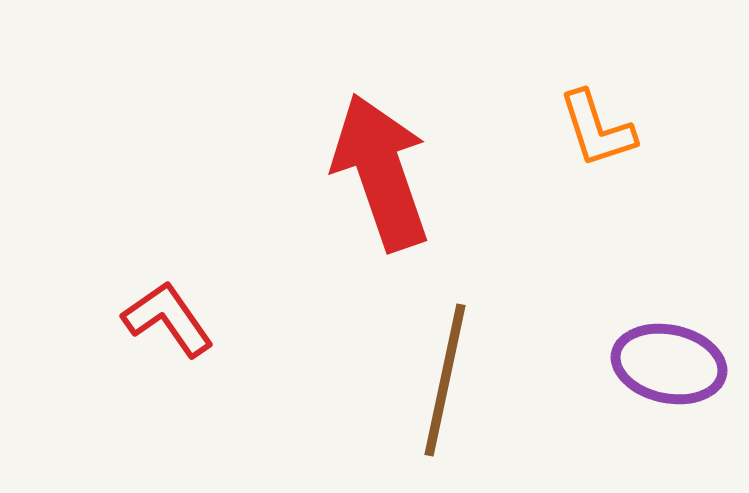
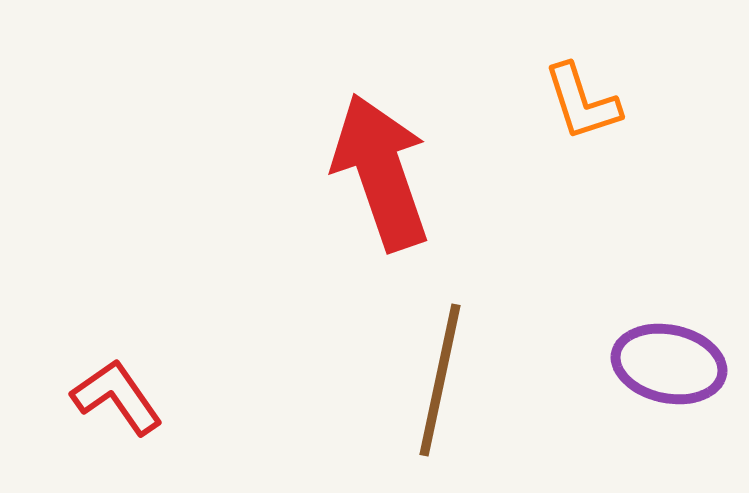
orange L-shape: moved 15 px left, 27 px up
red L-shape: moved 51 px left, 78 px down
brown line: moved 5 px left
